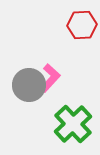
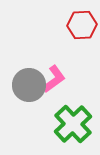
pink L-shape: moved 4 px right, 1 px down; rotated 12 degrees clockwise
